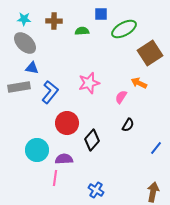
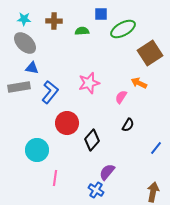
green ellipse: moved 1 px left
purple semicircle: moved 43 px right, 13 px down; rotated 48 degrees counterclockwise
